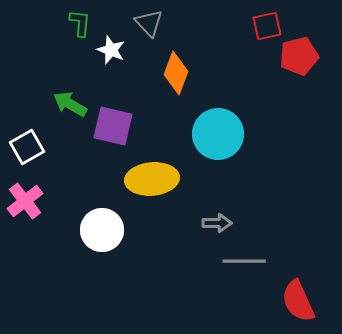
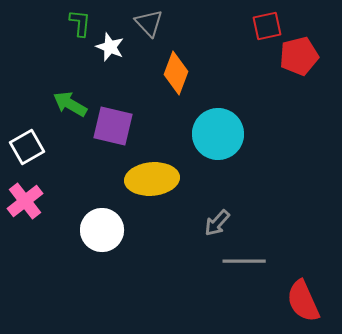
white star: moved 1 px left, 3 px up
gray arrow: rotated 132 degrees clockwise
red semicircle: moved 5 px right
